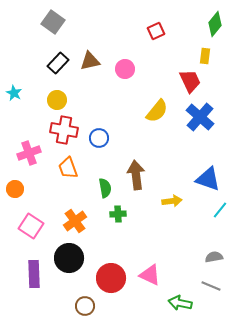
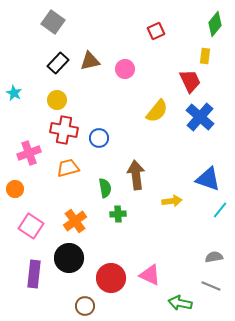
orange trapezoid: rotated 95 degrees clockwise
purple rectangle: rotated 8 degrees clockwise
